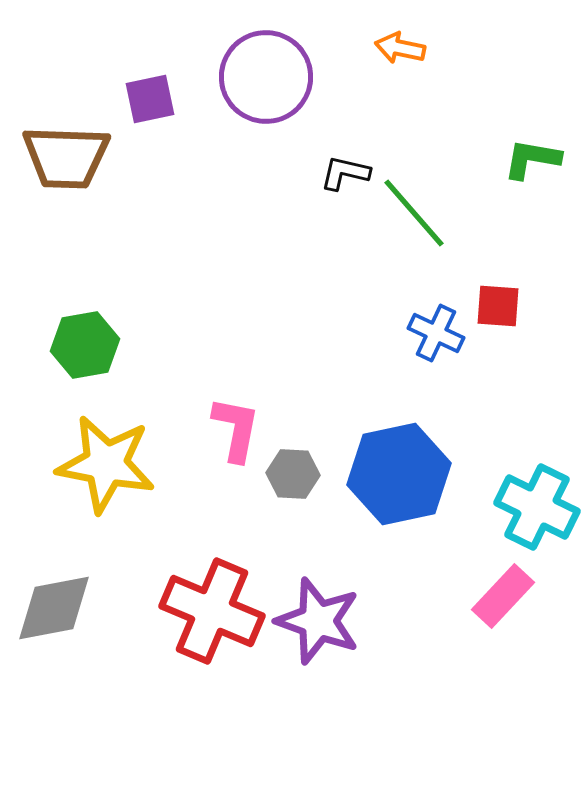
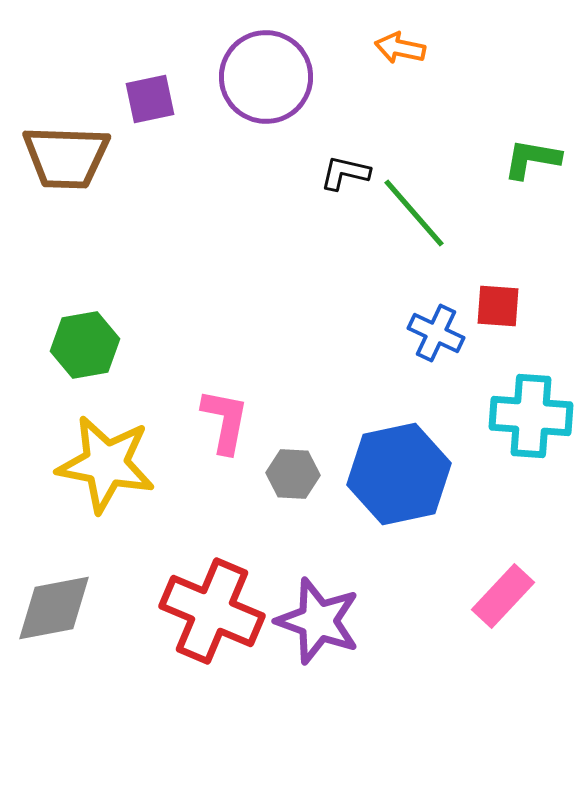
pink L-shape: moved 11 px left, 8 px up
cyan cross: moved 6 px left, 91 px up; rotated 22 degrees counterclockwise
